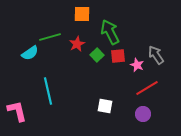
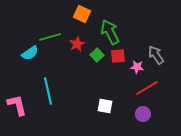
orange square: rotated 24 degrees clockwise
pink star: moved 2 px down; rotated 16 degrees counterclockwise
pink L-shape: moved 6 px up
